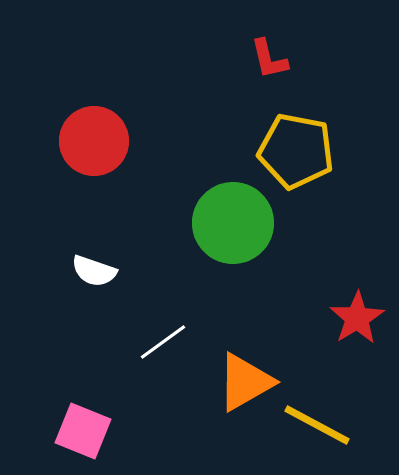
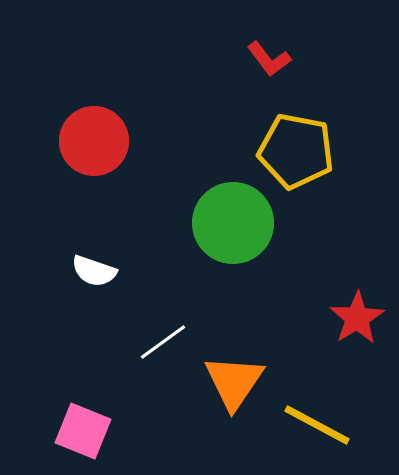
red L-shape: rotated 24 degrees counterclockwise
orange triangle: moved 11 px left; rotated 26 degrees counterclockwise
